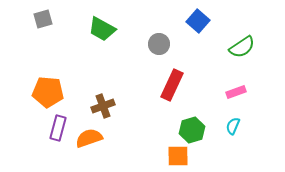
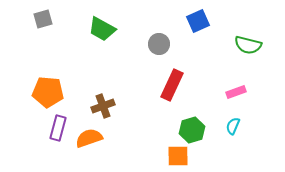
blue square: rotated 25 degrees clockwise
green semicircle: moved 6 px right, 2 px up; rotated 48 degrees clockwise
